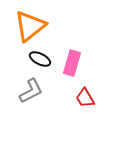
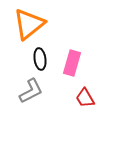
orange triangle: moved 1 px left, 2 px up
black ellipse: rotated 55 degrees clockwise
